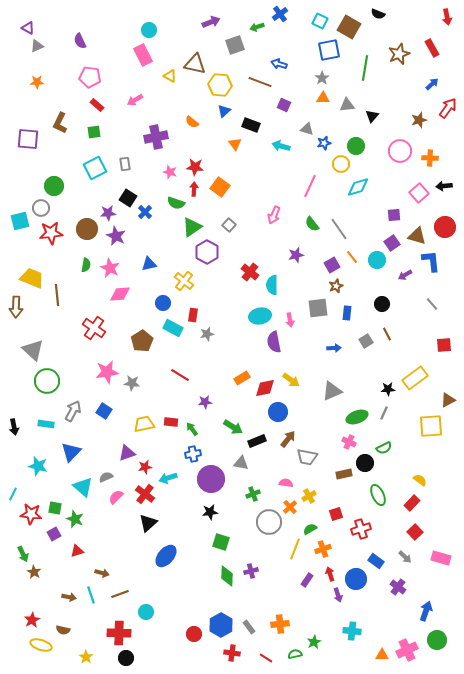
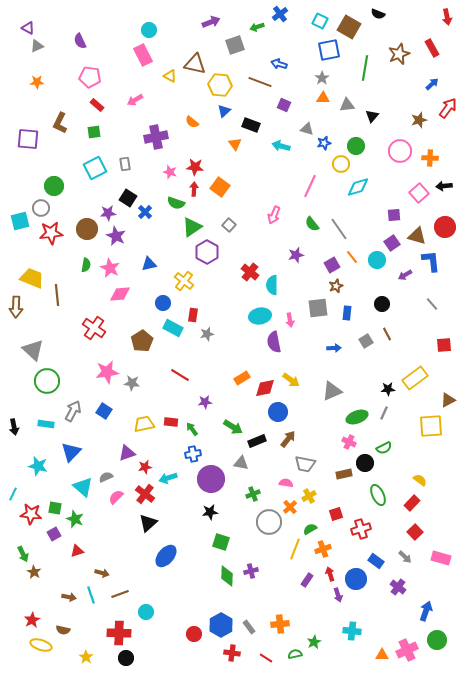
gray trapezoid at (307, 457): moved 2 px left, 7 px down
